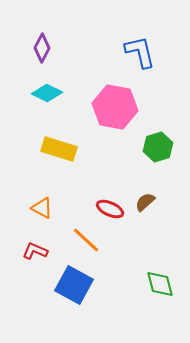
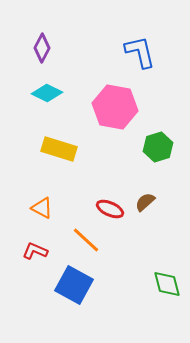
green diamond: moved 7 px right
